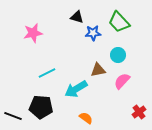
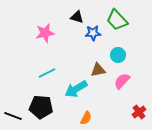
green trapezoid: moved 2 px left, 2 px up
pink star: moved 12 px right
orange semicircle: rotated 80 degrees clockwise
